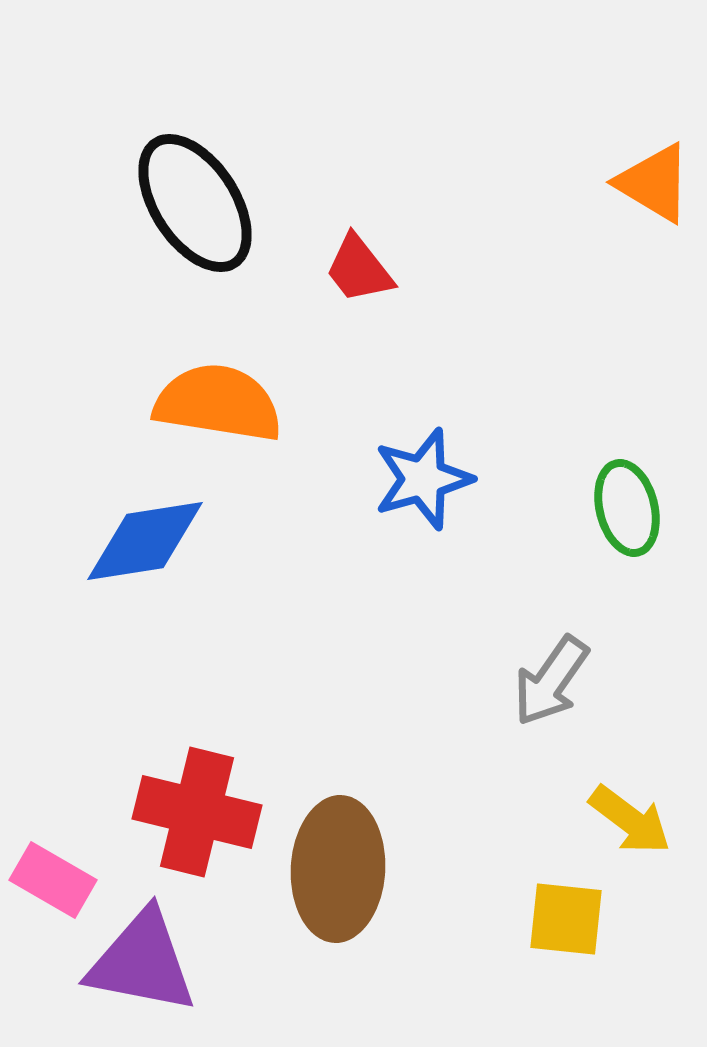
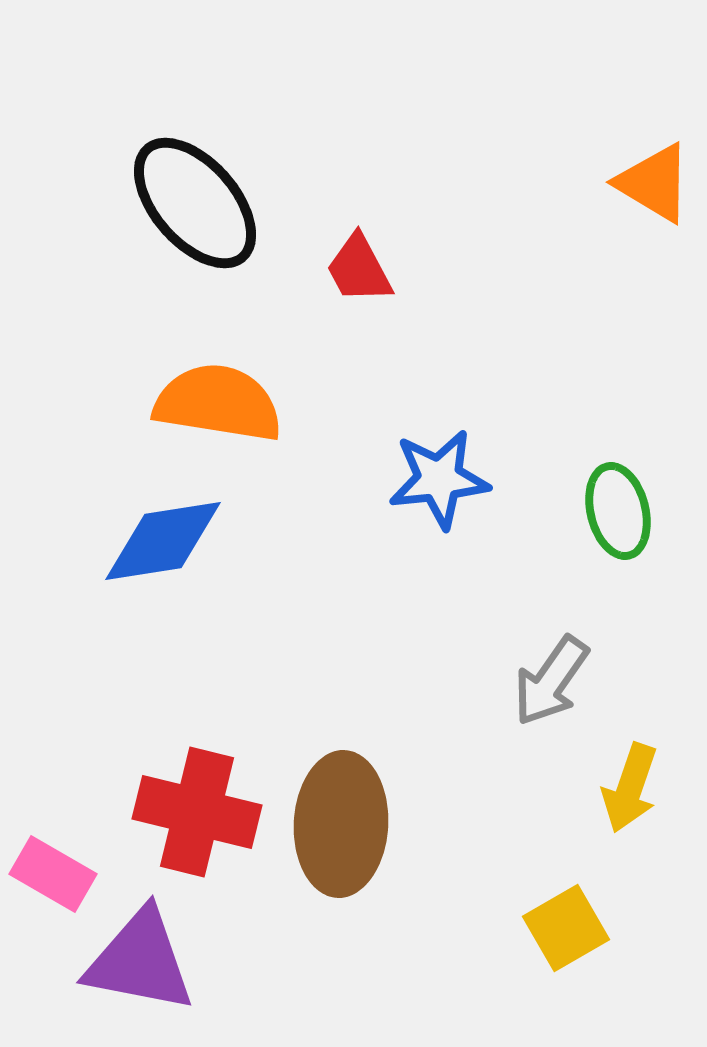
black ellipse: rotated 8 degrees counterclockwise
red trapezoid: rotated 10 degrees clockwise
blue star: moved 16 px right; rotated 10 degrees clockwise
green ellipse: moved 9 px left, 3 px down
blue diamond: moved 18 px right
yellow arrow: moved 32 px up; rotated 72 degrees clockwise
brown ellipse: moved 3 px right, 45 px up
pink rectangle: moved 6 px up
yellow square: moved 9 px down; rotated 36 degrees counterclockwise
purple triangle: moved 2 px left, 1 px up
